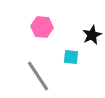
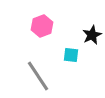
pink hexagon: moved 1 px up; rotated 25 degrees counterclockwise
cyan square: moved 2 px up
